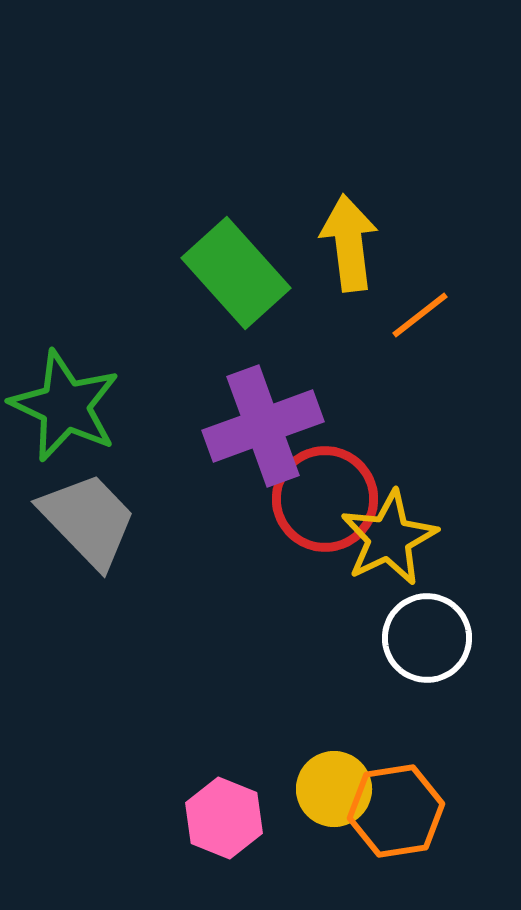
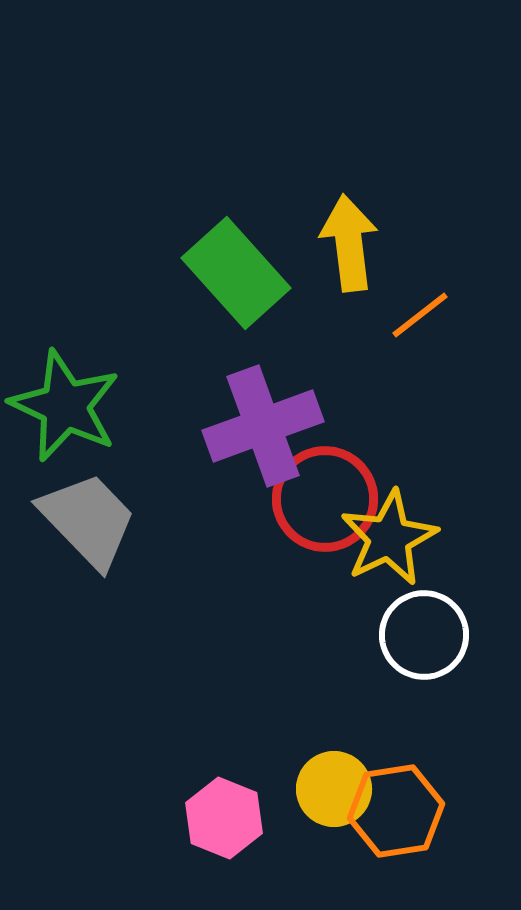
white circle: moved 3 px left, 3 px up
